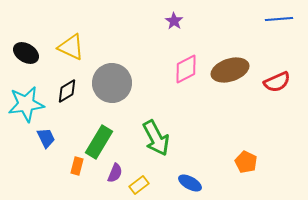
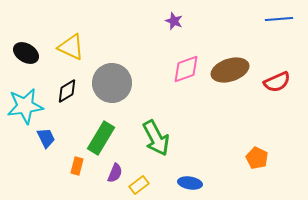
purple star: rotated 12 degrees counterclockwise
pink diamond: rotated 8 degrees clockwise
cyan star: moved 1 px left, 2 px down
green rectangle: moved 2 px right, 4 px up
orange pentagon: moved 11 px right, 4 px up
blue ellipse: rotated 20 degrees counterclockwise
